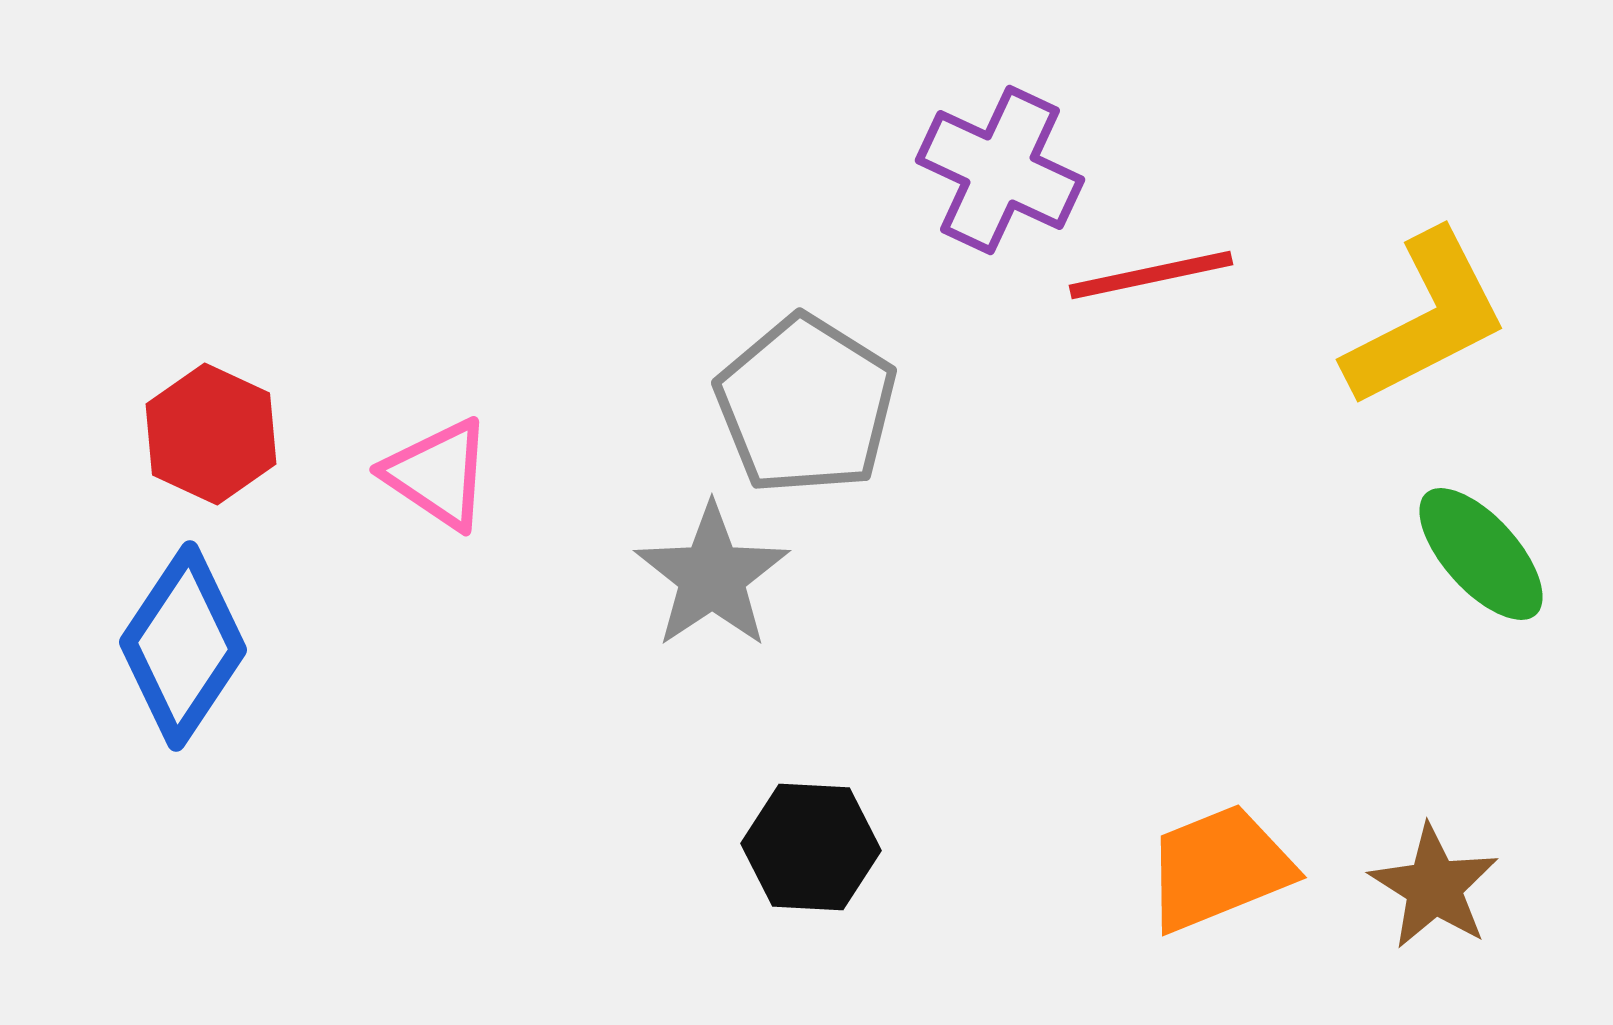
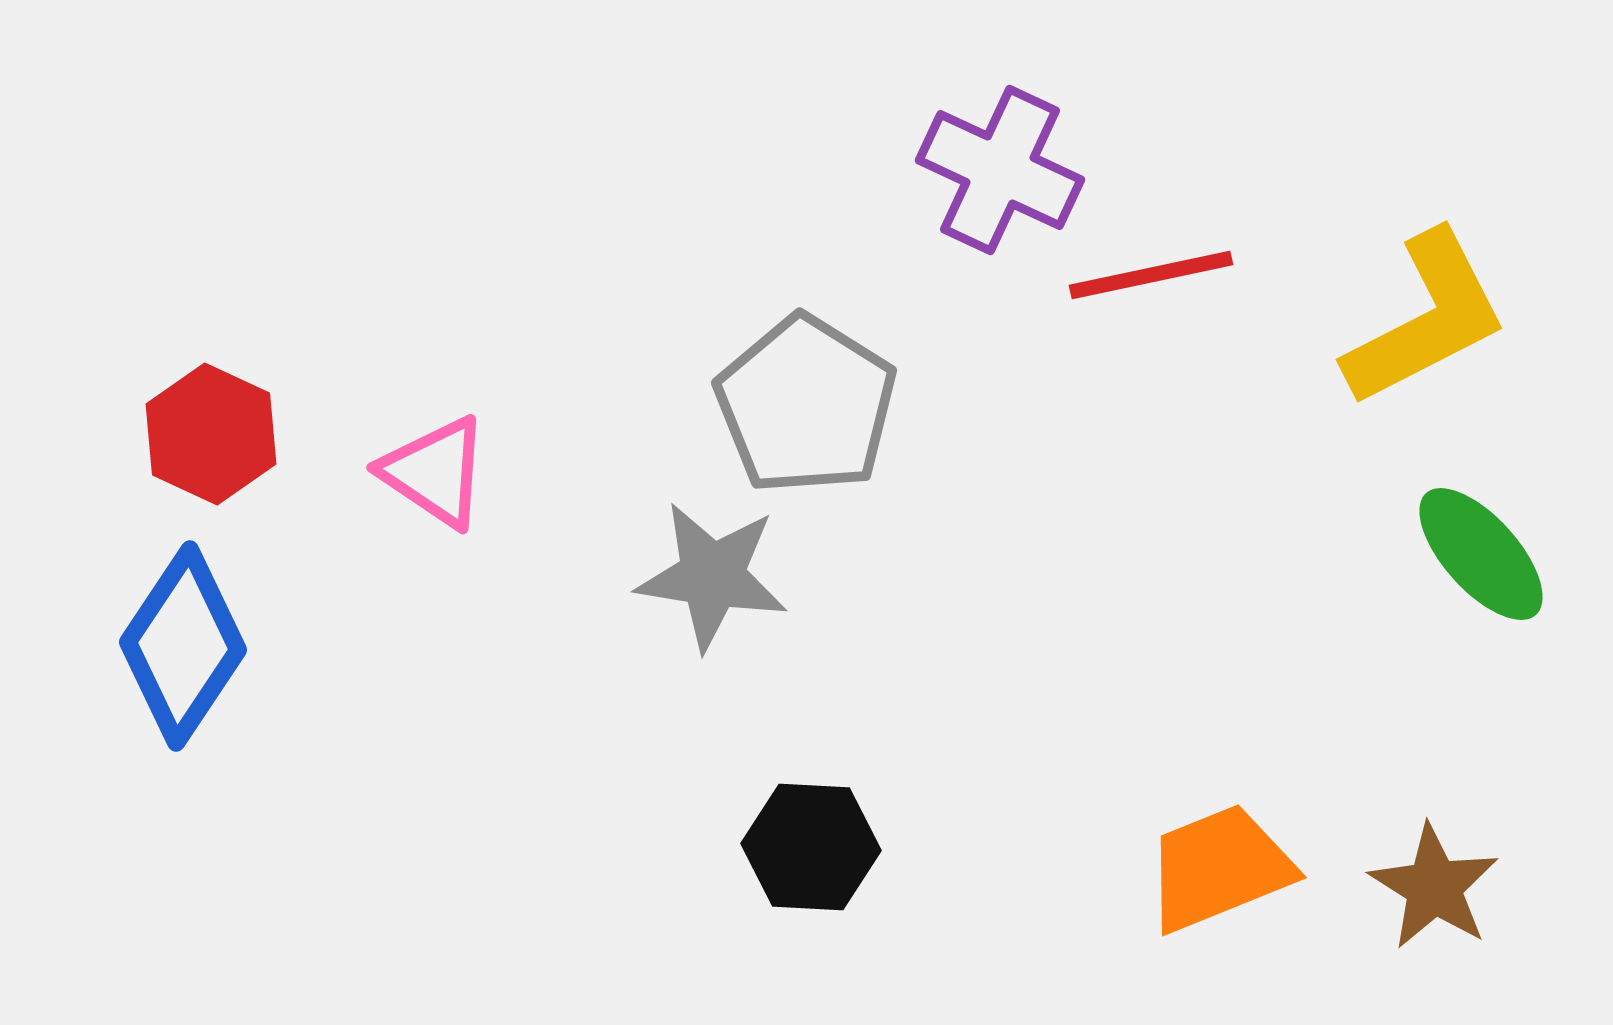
pink triangle: moved 3 px left, 2 px up
gray star: rotated 29 degrees counterclockwise
